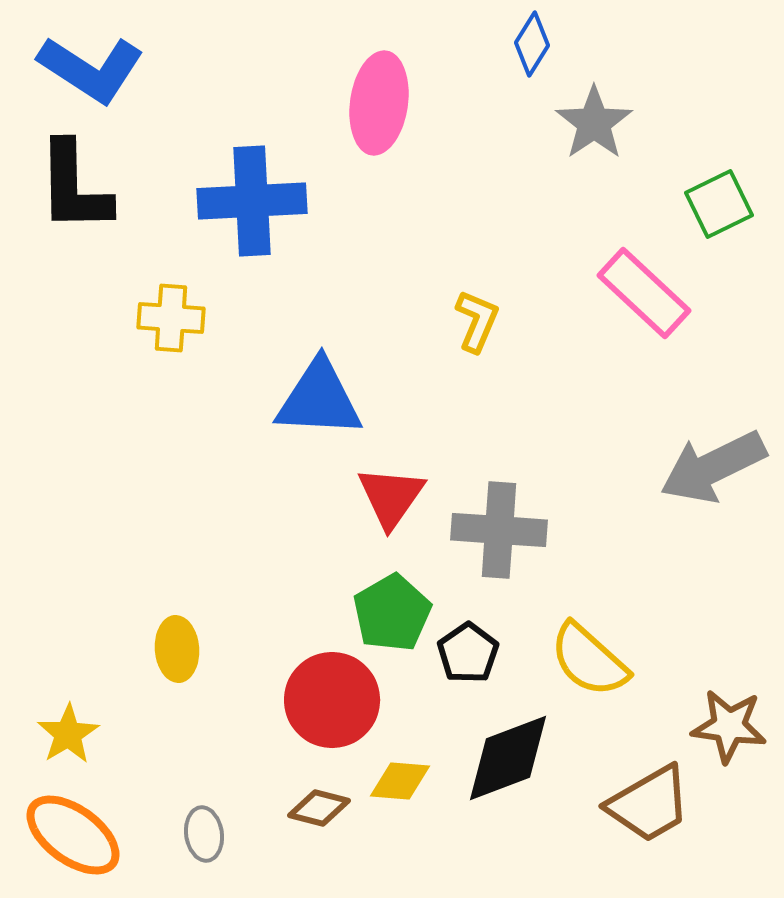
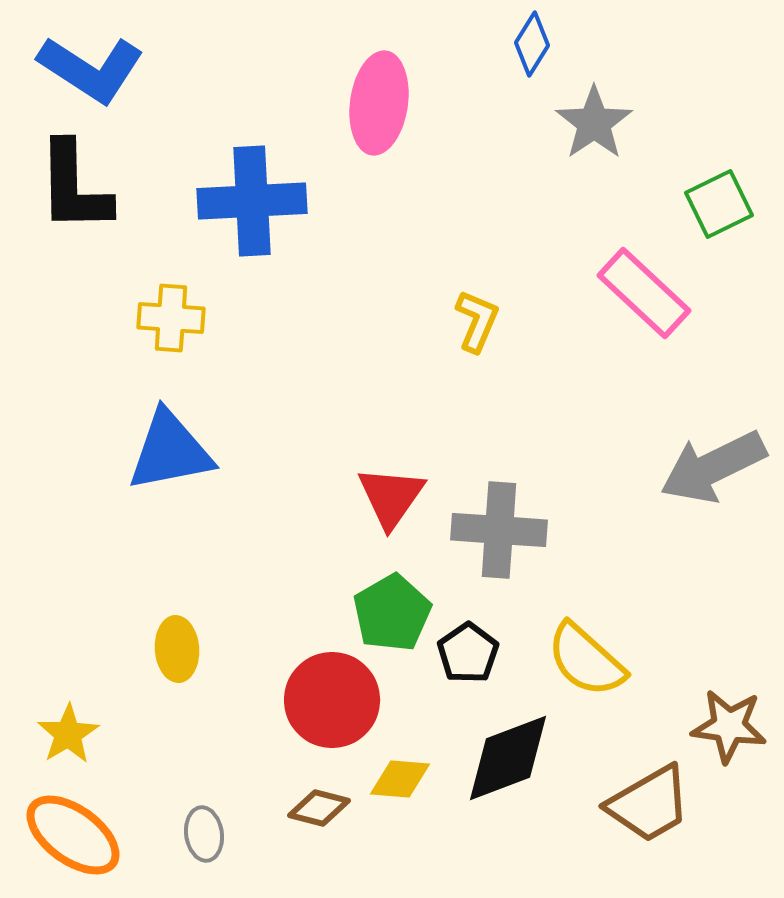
blue triangle: moved 149 px left, 52 px down; rotated 14 degrees counterclockwise
yellow semicircle: moved 3 px left
yellow diamond: moved 2 px up
